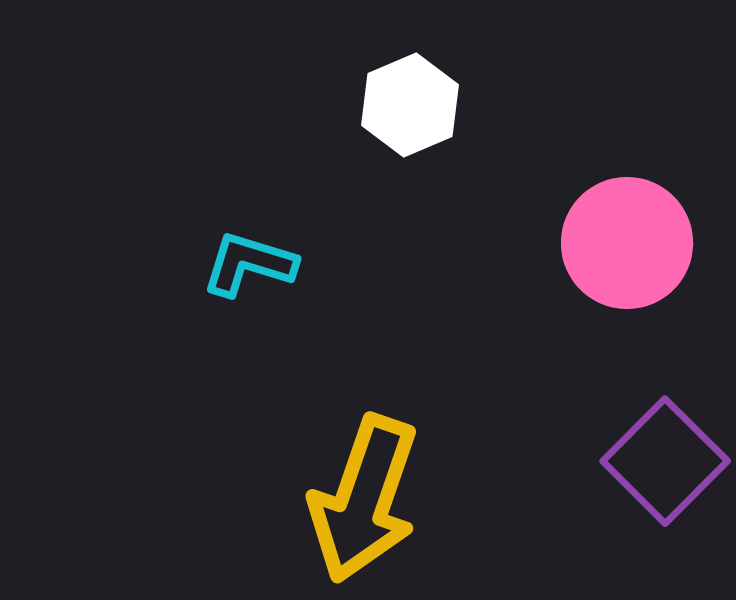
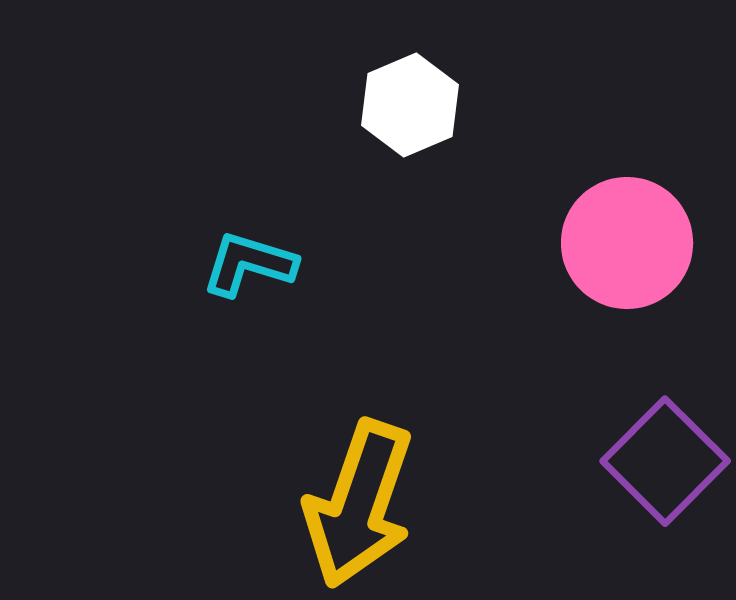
yellow arrow: moved 5 px left, 5 px down
